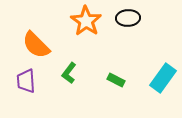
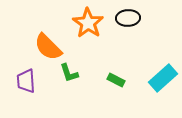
orange star: moved 2 px right, 2 px down
orange semicircle: moved 12 px right, 2 px down
green L-shape: rotated 55 degrees counterclockwise
cyan rectangle: rotated 12 degrees clockwise
